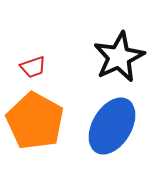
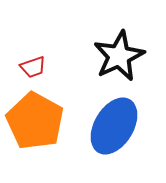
black star: moved 1 px up
blue ellipse: moved 2 px right
